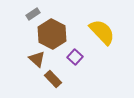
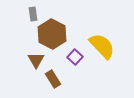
gray rectangle: rotated 64 degrees counterclockwise
yellow semicircle: moved 14 px down
brown triangle: moved 1 px left, 1 px down; rotated 18 degrees clockwise
brown rectangle: rotated 12 degrees clockwise
